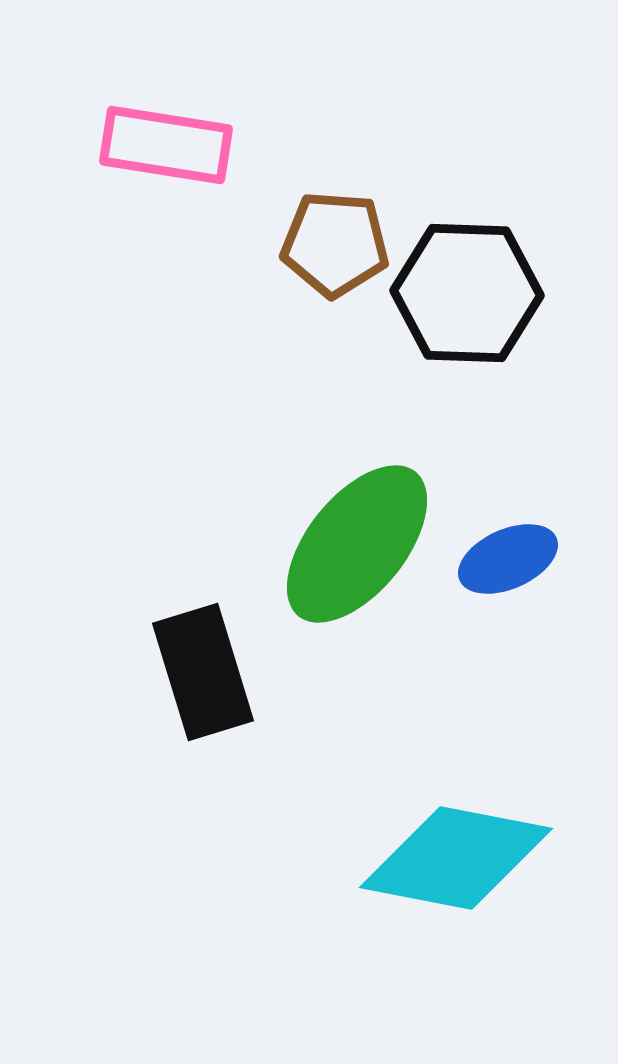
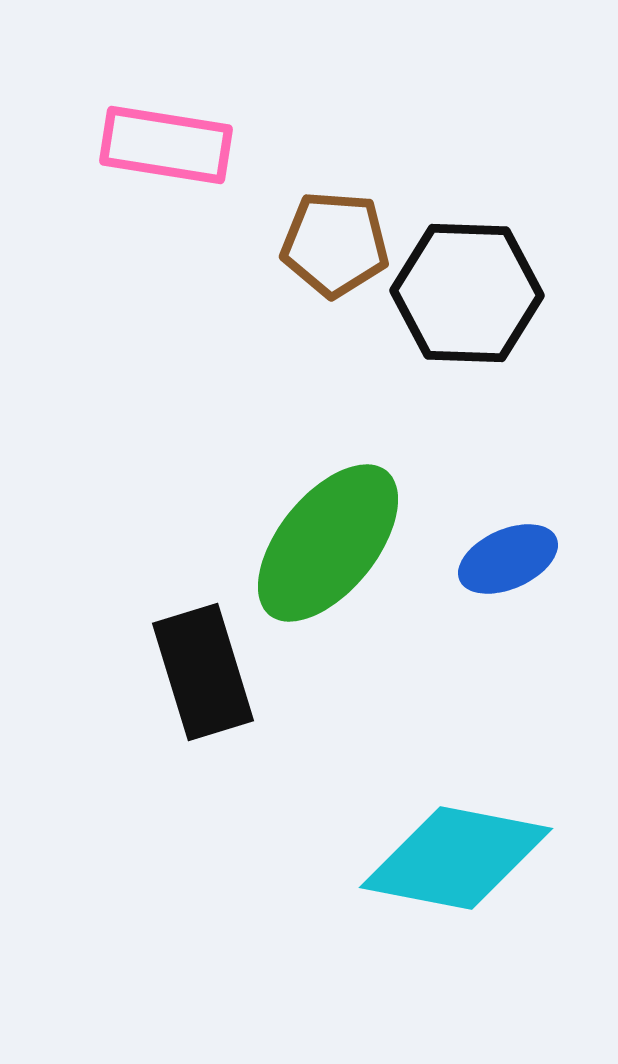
green ellipse: moved 29 px left, 1 px up
